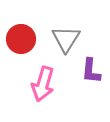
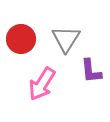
purple L-shape: rotated 12 degrees counterclockwise
pink arrow: moved 1 px left; rotated 16 degrees clockwise
